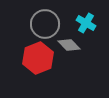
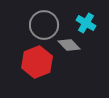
gray circle: moved 1 px left, 1 px down
red hexagon: moved 1 px left, 4 px down
